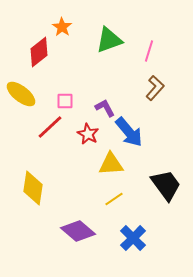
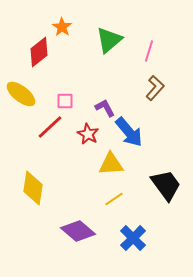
green triangle: rotated 20 degrees counterclockwise
